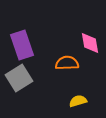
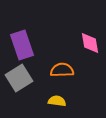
orange semicircle: moved 5 px left, 7 px down
yellow semicircle: moved 21 px left; rotated 24 degrees clockwise
